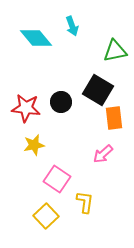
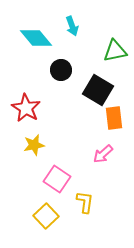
black circle: moved 32 px up
red star: rotated 24 degrees clockwise
